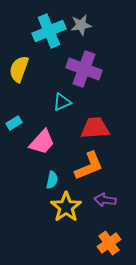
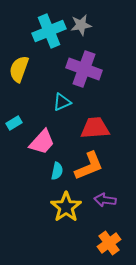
cyan semicircle: moved 5 px right, 9 px up
